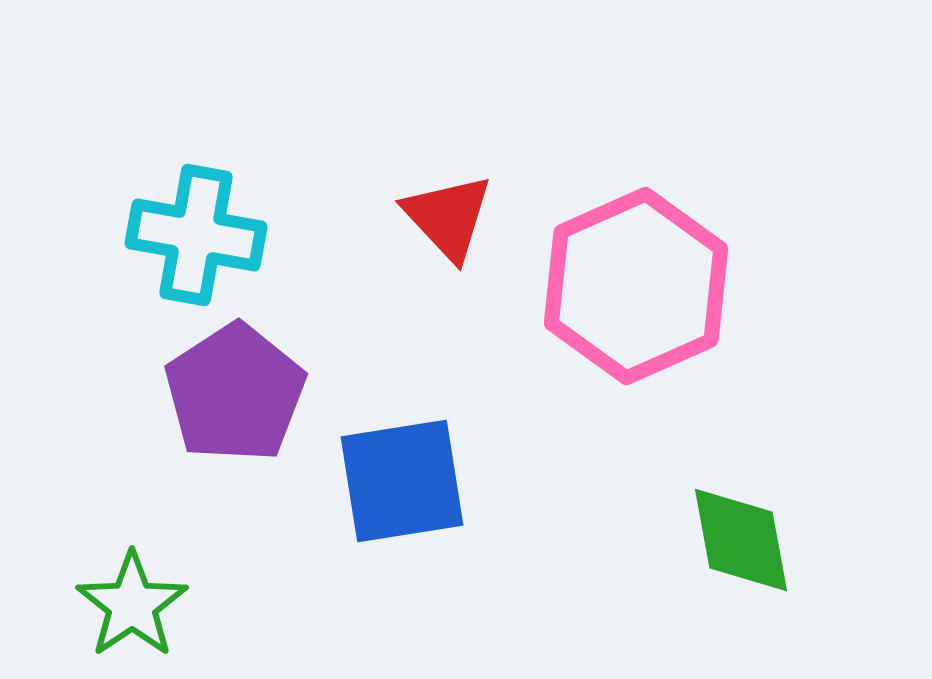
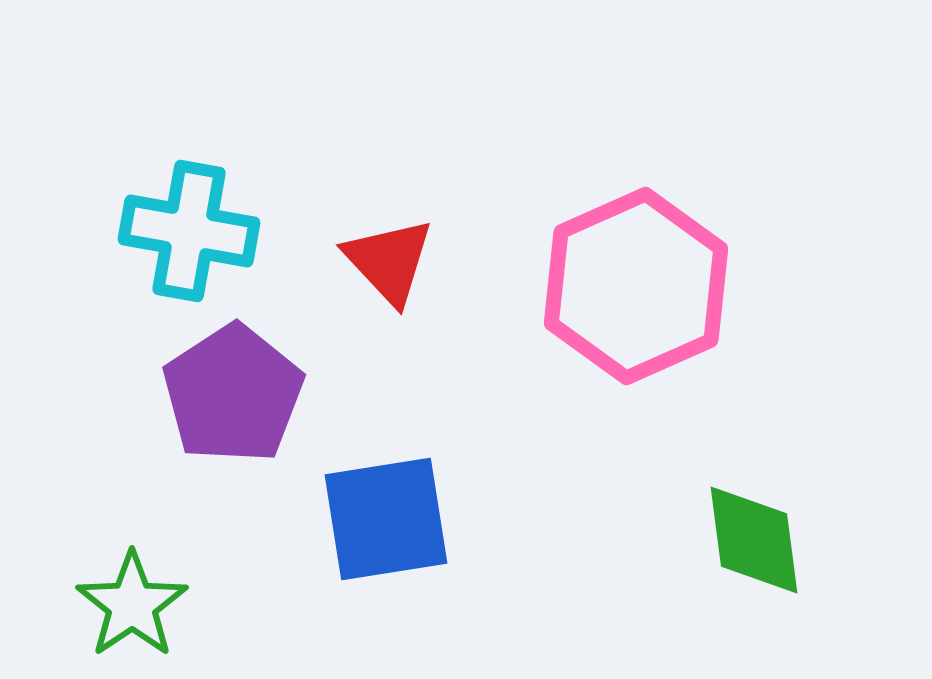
red triangle: moved 59 px left, 44 px down
cyan cross: moved 7 px left, 4 px up
purple pentagon: moved 2 px left, 1 px down
blue square: moved 16 px left, 38 px down
green diamond: moved 13 px right; rotated 3 degrees clockwise
